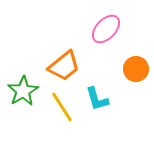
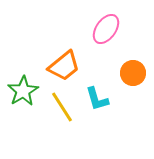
pink ellipse: rotated 8 degrees counterclockwise
orange circle: moved 3 px left, 4 px down
